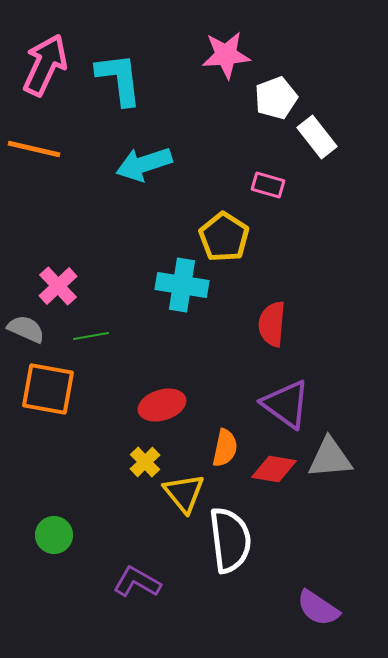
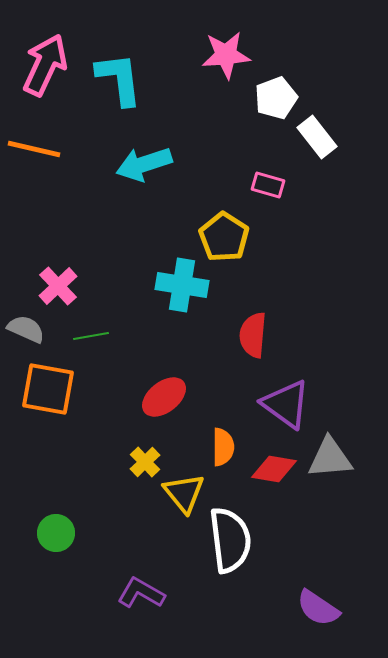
red semicircle: moved 19 px left, 11 px down
red ellipse: moved 2 px right, 8 px up; rotated 21 degrees counterclockwise
orange semicircle: moved 2 px left, 1 px up; rotated 12 degrees counterclockwise
green circle: moved 2 px right, 2 px up
purple L-shape: moved 4 px right, 11 px down
